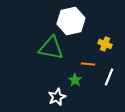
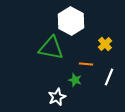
white hexagon: rotated 20 degrees counterclockwise
yellow cross: rotated 24 degrees clockwise
orange line: moved 2 px left
green star: rotated 16 degrees counterclockwise
